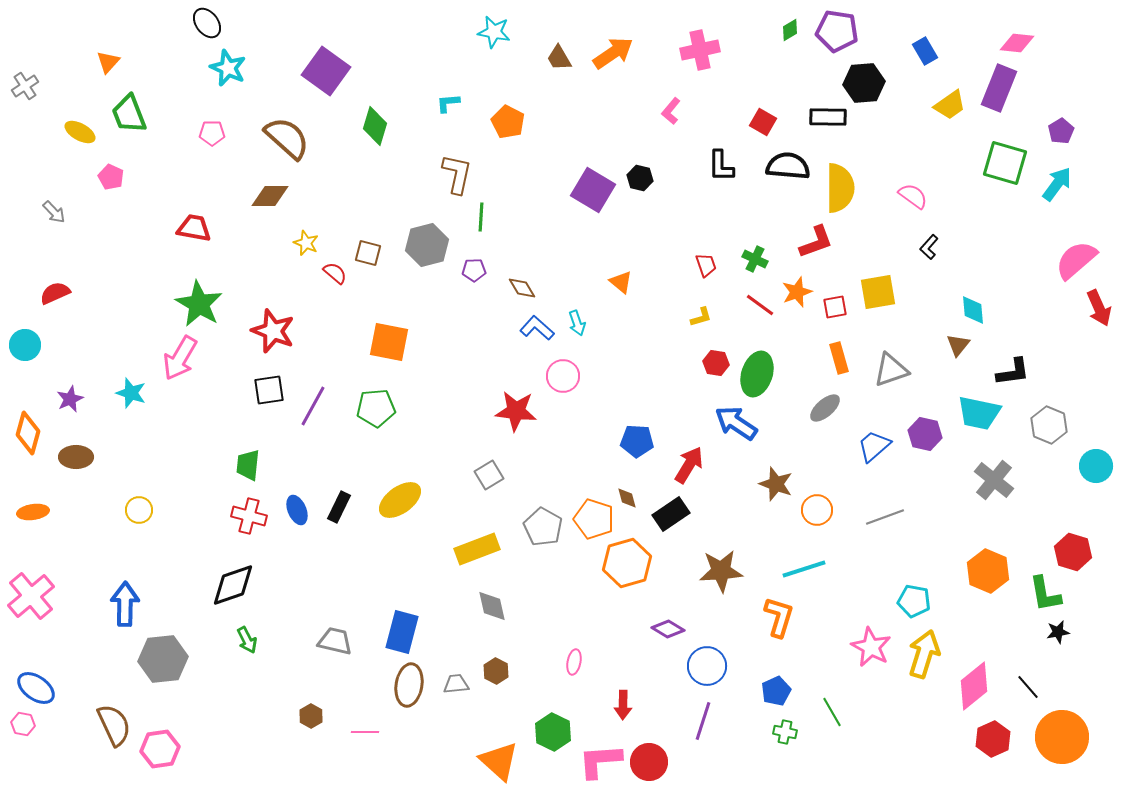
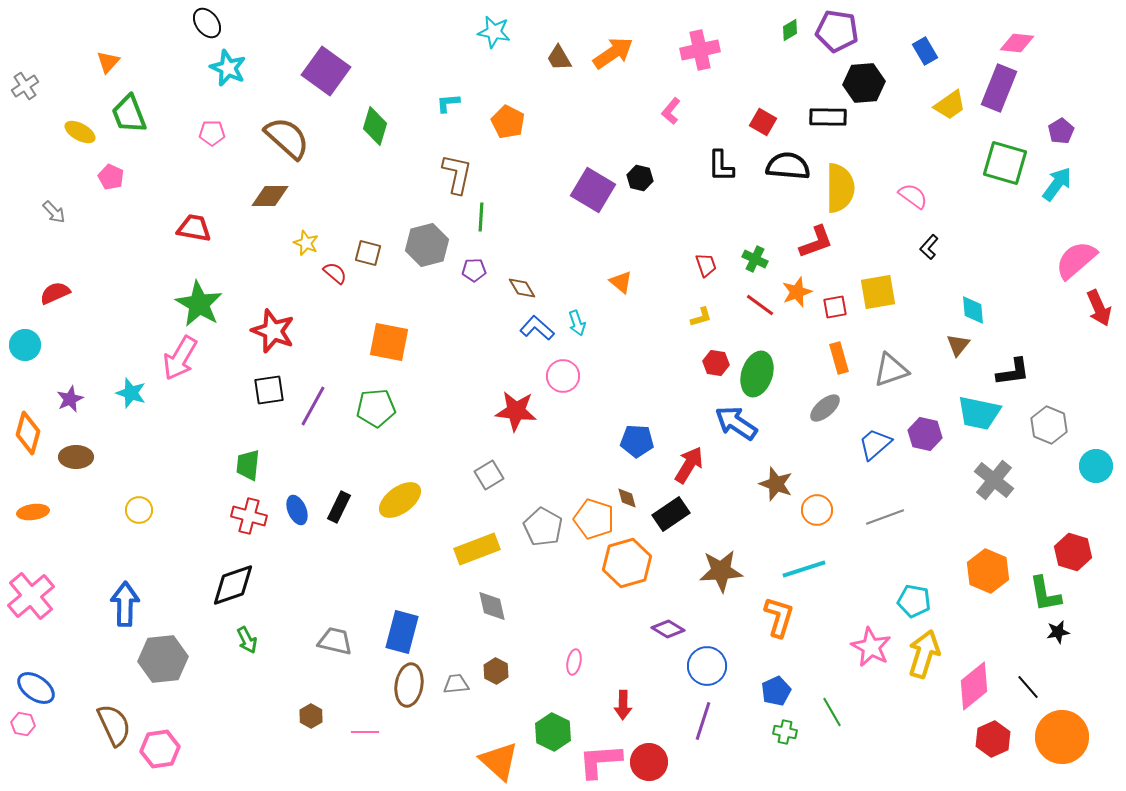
blue trapezoid at (874, 446): moved 1 px right, 2 px up
